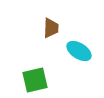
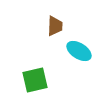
brown trapezoid: moved 4 px right, 2 px up
